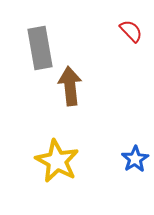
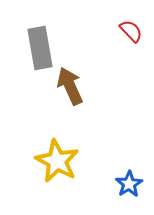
brown arrow: rotated 18 degrees counterclockwise
blue star: moved 6 px left, 25 px down
